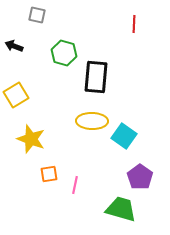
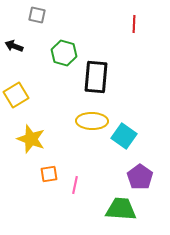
green trapezoid: rotated 12 degrees counterclockwise
